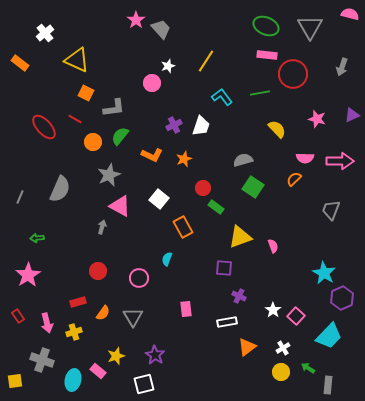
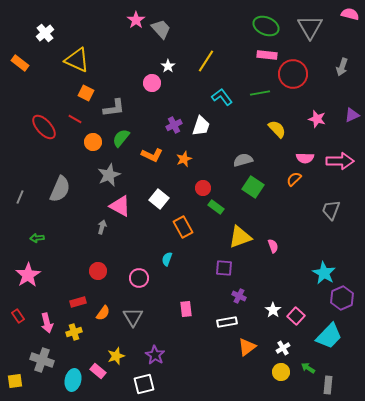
white star at (168, 66): rotated 16 degrees counterclockwise
green semicircle at (120, 136): moved 1 px right, 2 px down
